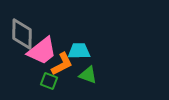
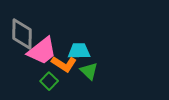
orange L-shape: moved 2 px right; rotated 60 degrees clockwise
green triangle: moved 1 px right, 4 px up; rotated 24 degrees clockwise
green square: rotated 24 degrees clockwise
